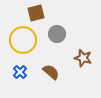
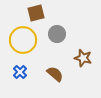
brown semicircle: moved 4 px right, 2 px down
